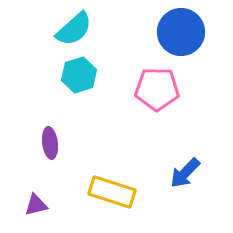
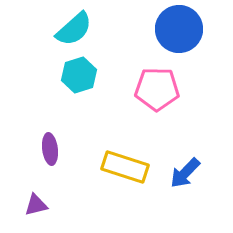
blue circle: moved 2 px left, 3 px up
purple ellipse: moved 6 px down
yellow rectangle: moved 13 px right, 25 px up
